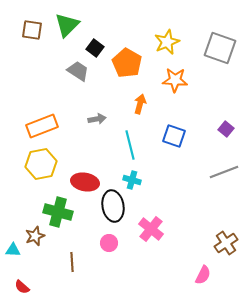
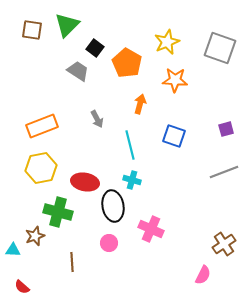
gray arrow: rotated 72 degrees clockwise
purple square: rotated 35 degrees clockwise
yellow hexagon: moved 4 px down
pink cross: rotated 15 degrees counterclockwise
brown cross: moved 2 px left, 1 px down
